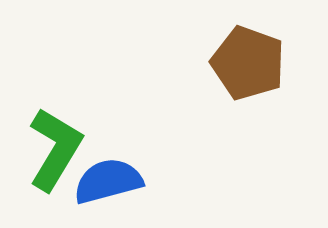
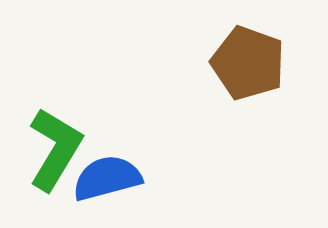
blue semicircle: moved 1 px left, 3 px up
